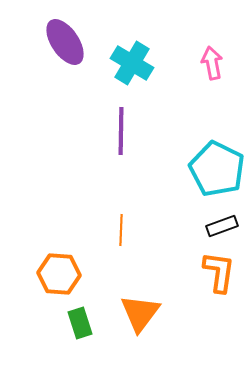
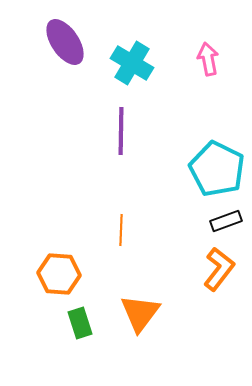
pink arrow: moved 4 px left, 4 px up
black rectangle: moved 4 px right, 5 px up
orange L-shape: moved 3 px up; rotated 30 degrees clockwise
